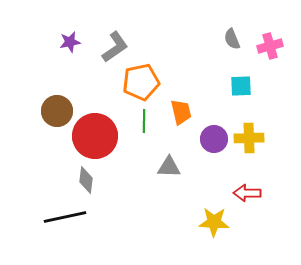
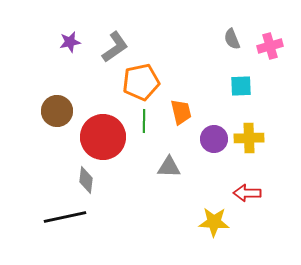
red circle: moved 8 px right, 1 px down
